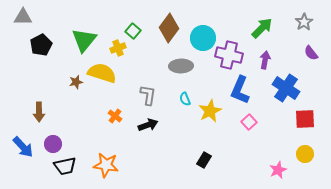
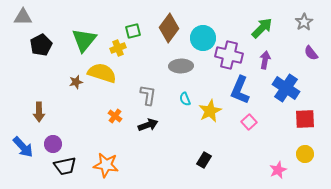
green square: rotated 35 degrees clockwise
